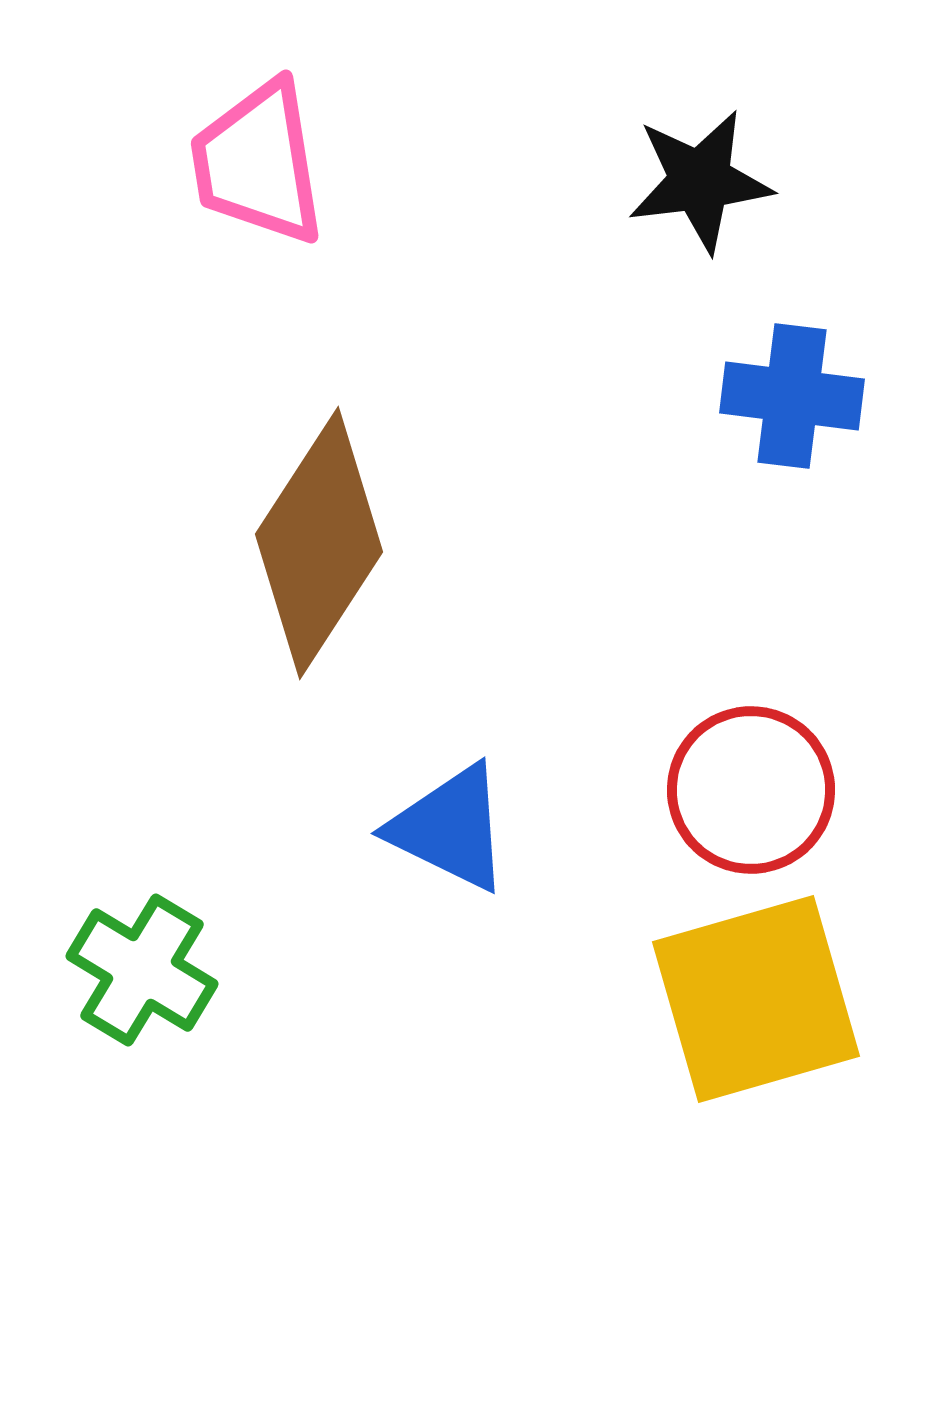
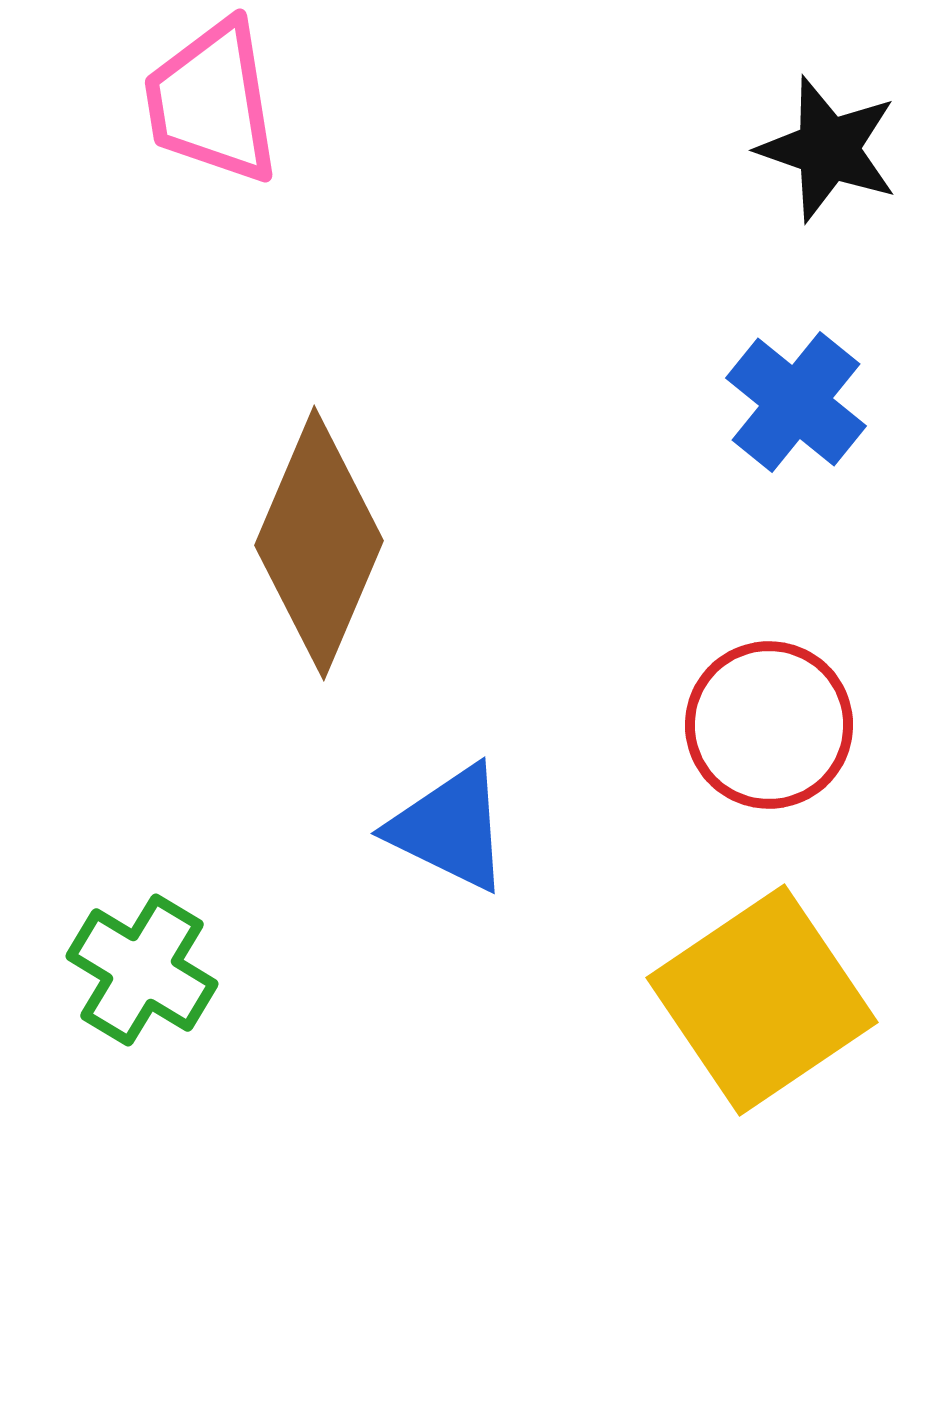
pink trapezoid: moved 46 px left, 61 px up
black star: moved 128 px right, 32 px up; rotated 26 degrees clockwise
blue cross: moved 4 px right, 6 px down; rotated 32 degrees clockwise
brown diamond: rotated 10 degrees counterclockwise
red circle: moved 18 px right, 65 px up
yellow square: moved 6 px right, 1 px down; rotated 18 degrees counterclockwise
